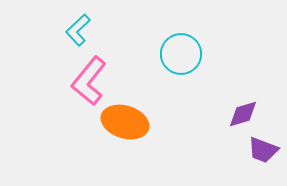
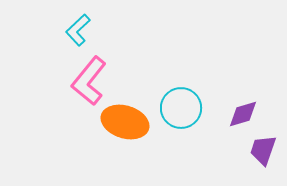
cyan circle: moved 54 px down
purple trapezoid: rotated 88 degrees clockwise
